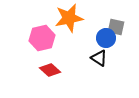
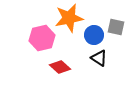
blue circle: moved 12 px left, 3 px up
red diamond: moved 10 px right, 3 px up
